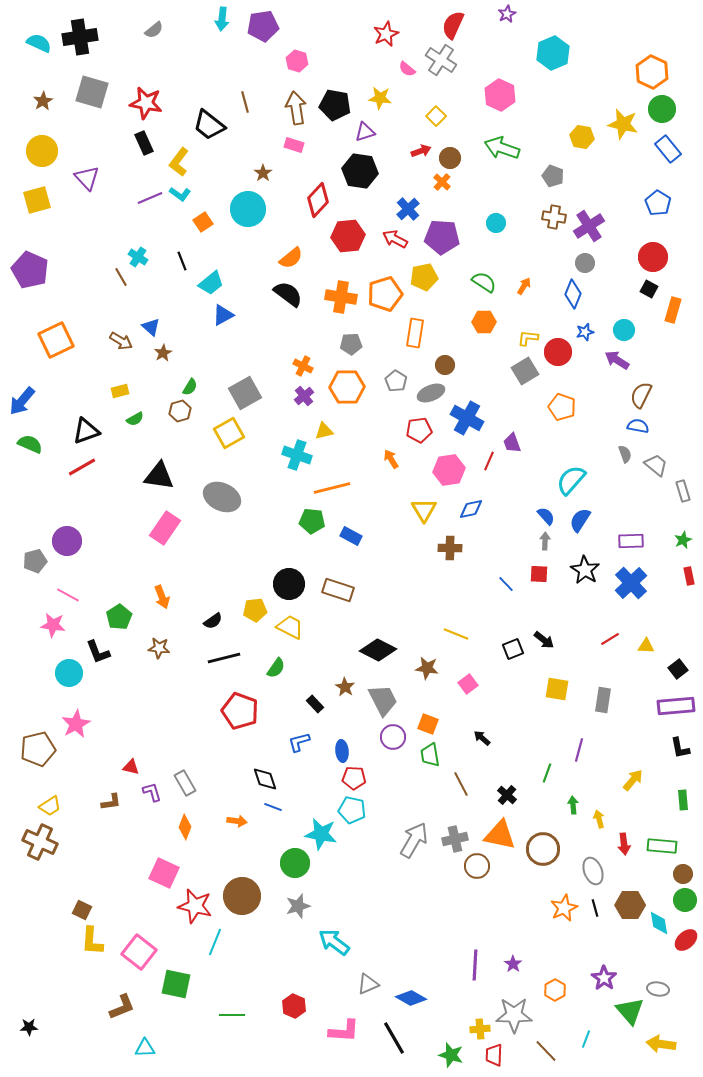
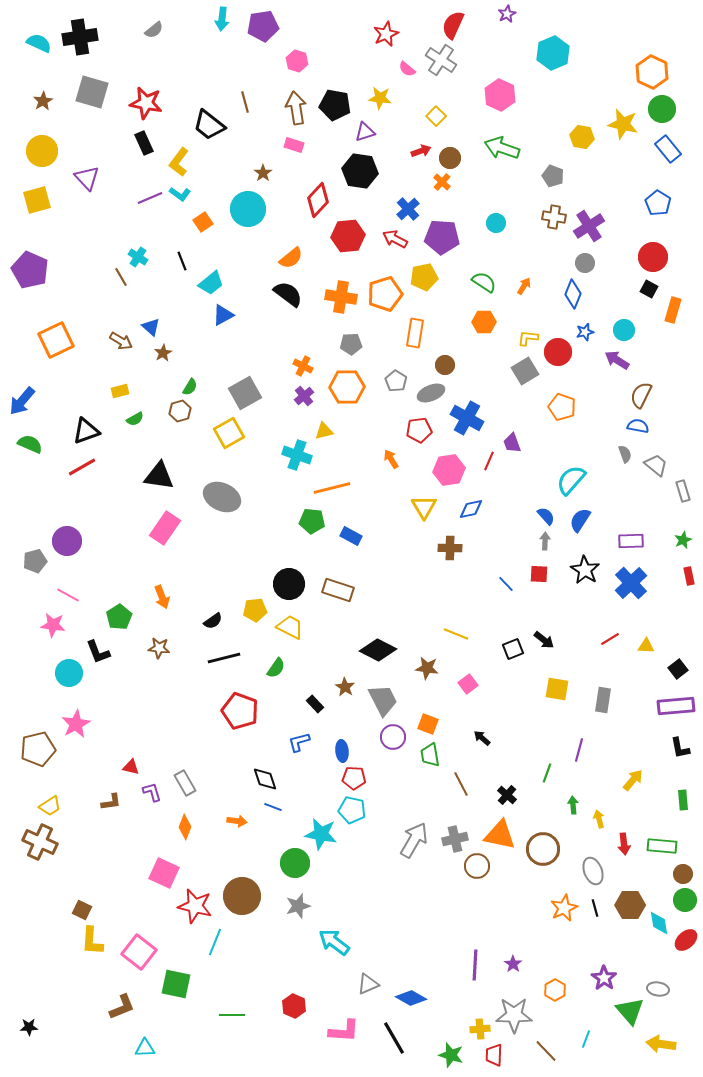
yellow triangle at (424, 510): moved 3 px up
